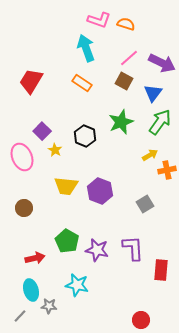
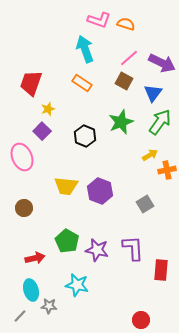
cyan arrow: moved 1 px left, 1 px down
red trapezoid: moved 2 px down; rotated 12 degrees counterclockwise
yellow star: moved 7 px left, 41 px up; rotated 24 degrees clockwise
